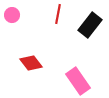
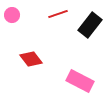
red line: rotated 60 degrees clockwise
red diamond: moved 4 px up
pink rectangle: moved 2 px right; rotated 28 degrees counterclockwise
